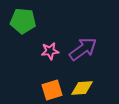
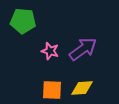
pink star: rotated 24 degrees clockwise
orange square: rotated 20 degrees clockwise
